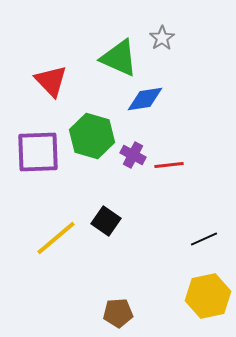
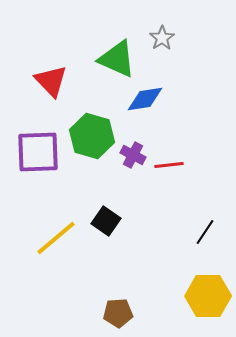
green triangle: moved 2 px left, 1 px down
black line: moved 1 px right, 7 px up; rotated 32 degrees counterclockwise
yellow hexagon: rotated 12 degrees clockwise
